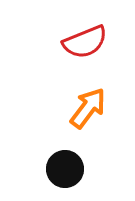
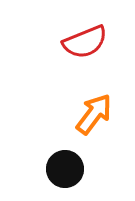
orange arrow: moved 6 px right, 6 px down
